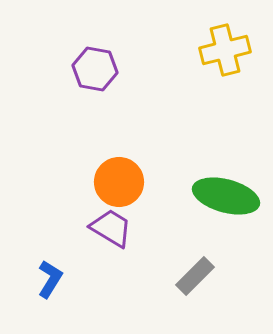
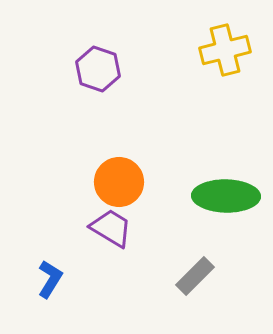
purple hexagon: moved 3 px right; rotated 9 degrees clockwise
green ellipse: rotated 14 degrees counterclockwise
